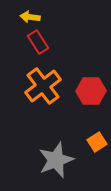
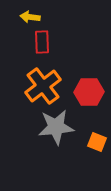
red rectangle: moved 4 px right; rotated 30 degrees clockwise
red hexagon: moved 2 px left, 1 px down
orange square: rotated 36 degrees counterclockwise
gray star: moved 33 px up; rotated 15 degrees clockwise
